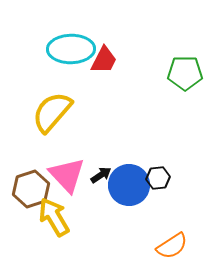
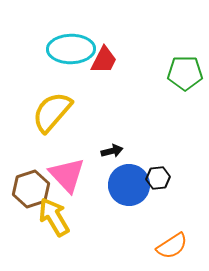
black arrow: moved 11 px right, 24 px up; rotated 20 degrees clockwise
